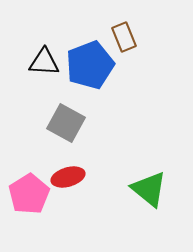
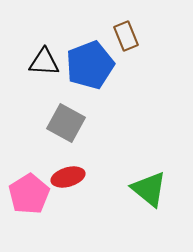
brown rectangle: moved 2 px right, 1 px up
